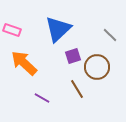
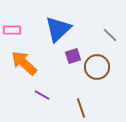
pink rectangle: rotated 18 degrees counterclockwise
brown line: moved 4 px right, 19 px down; rotated 12 degrees clockwise
purple line: moved 3 px up
